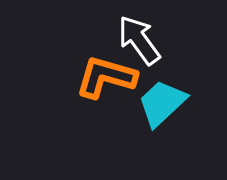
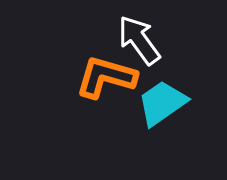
cyan trapezoid: rotated 8 degrees clockwise
